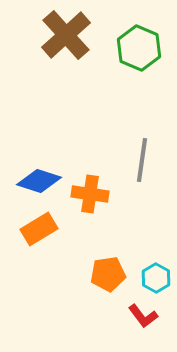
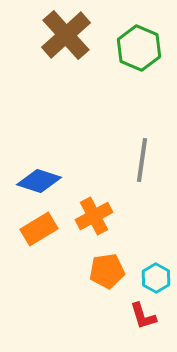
orange cross: moved 4 px right, 22 px down; rotated 36 degrees counterclockwise
orange pentagon: moved 1 px left, 3 px up
red L-shape: rotated 20 degrees clockwise
